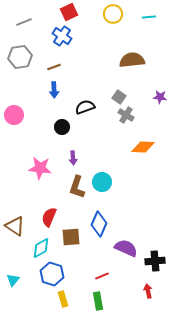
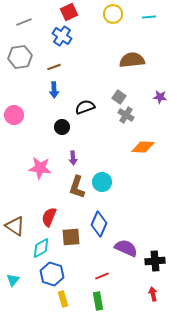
red arrow: moved 5 px right, 3 px down
